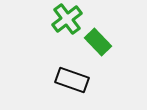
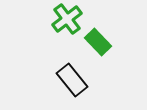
black rectangle: rotated 32 degrees clockwise
